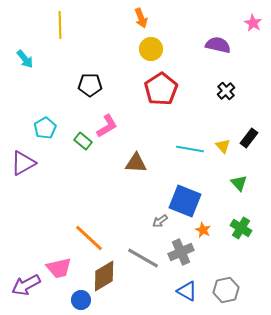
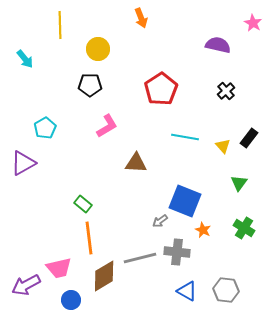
yellow circle: moved 53 px left
green rectangle: moved 63 px down
cyan line: moved 5 px left, 12 px up
green triangle: rotated 18 degrees clockwise
green cross: moved 3 px right
orange line: rotated 40 degrees clockwise
gray cross: moved 4 px left; rotated 30 degrees clockwise
gray line: moved 3 px left; rotated 44 degrees counterclockwise
gray hexagon: rotated 20 degrees clockwise
blue circle: moved 10 px left
